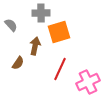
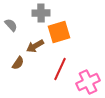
brown arrow: rotated 132 degrees counterclockwise
